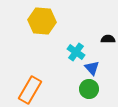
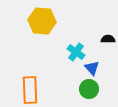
orange rectangle: rotated 32 degrees counterclockwise
